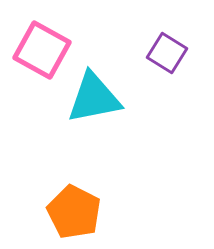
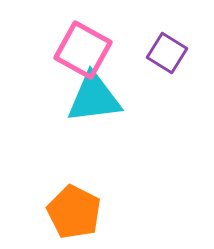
pink square: moved 41 px right
cyan triangle: rotated 4 degrees clockwise
